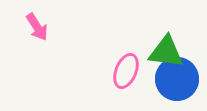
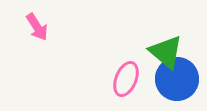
green triangle: rotated 33 degrees clockwise
pink ellipse: moved 8 px down
